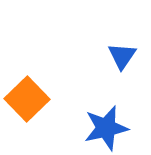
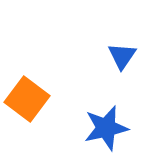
orange square: rotated 9 degrees counterclockwise
